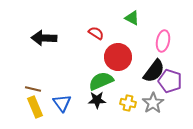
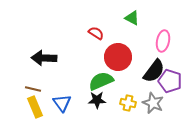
black arrow: moved 20 px down
gray star: rotated 15 degrees counterclockwise
